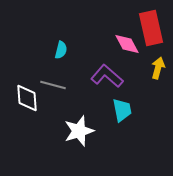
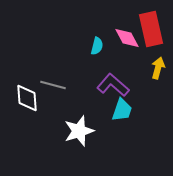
red rectangle: moved 1 px down
pink diamond: moved 6 px up
cyan semicircle: moved 36 px right, 4 px up
purple L-shape: moved 6 px right, 9 px down
cyan trapezoid: rotated 30 degrees clockwise
